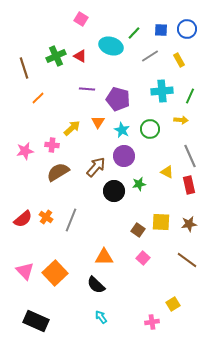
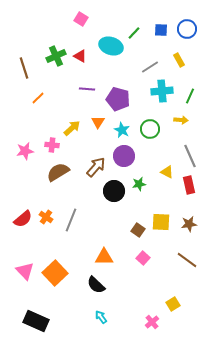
gray line at (150, 56): moved 11 px down
pink cross at (152, 322): rotated 32 degrees counterclockwise
